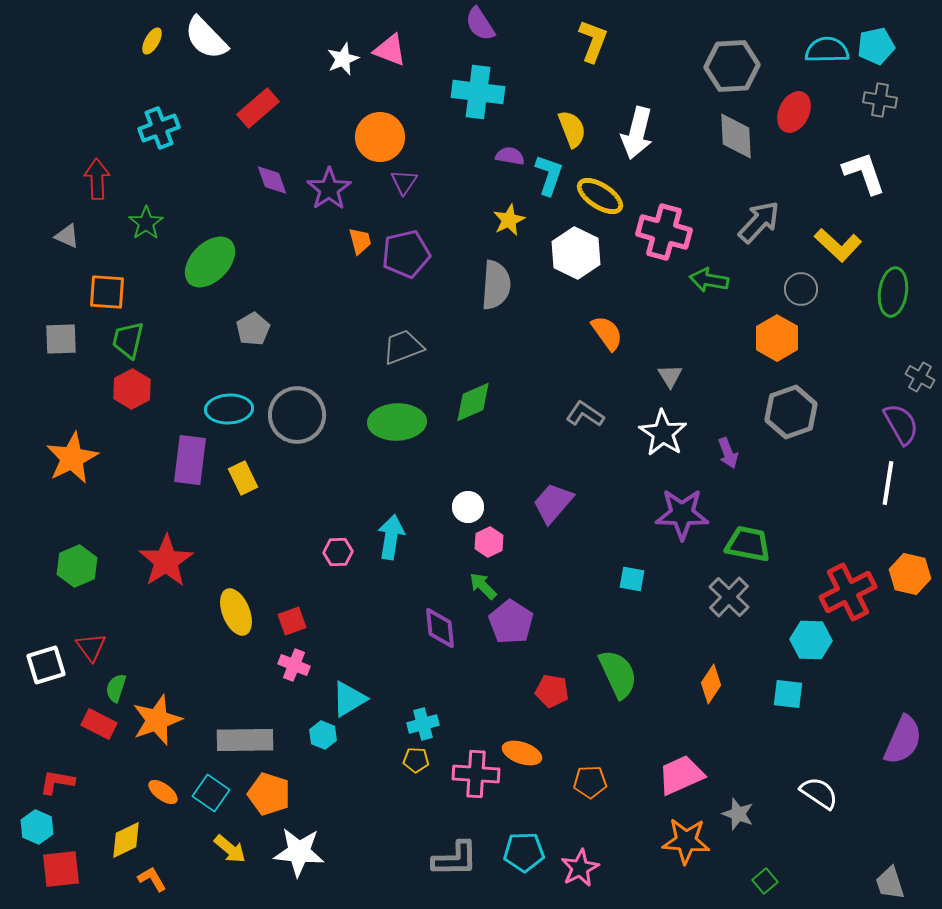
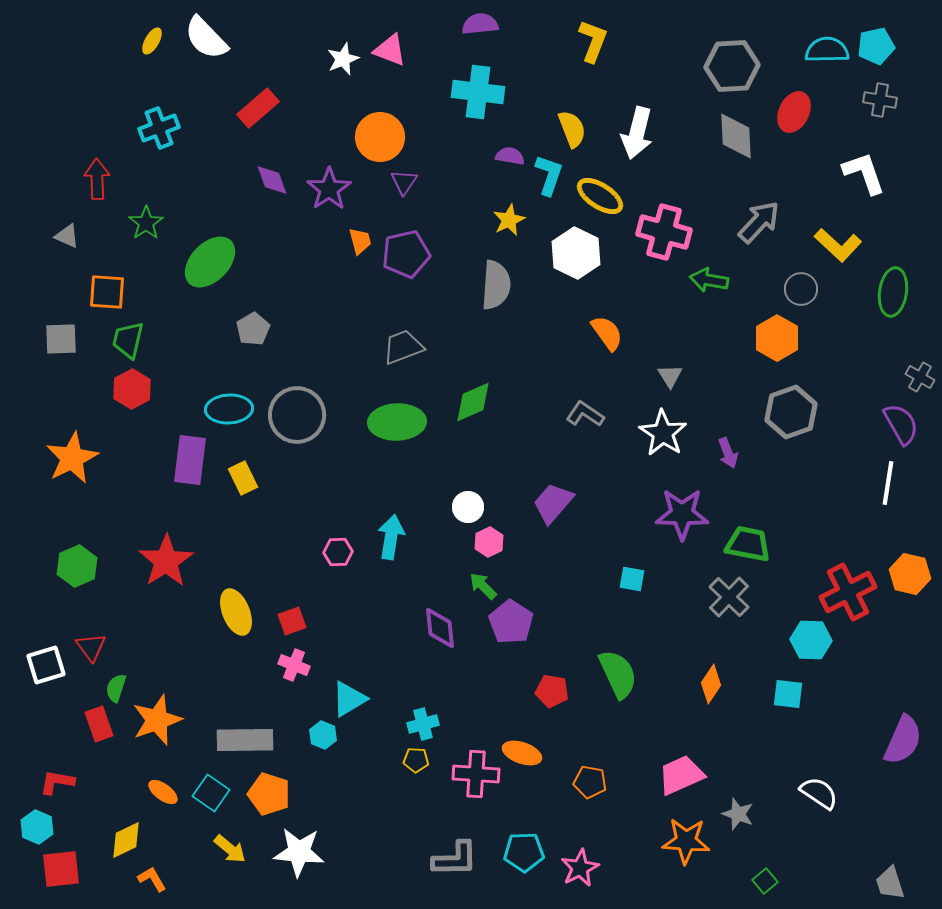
purple semicircle at (480, 24): rotated 117 degrees clockwise
red rectangle at (99, 724): rotated 44 degrees clockwise
orange pentagon at (590, 782): rotated 12 degrees clockwise
